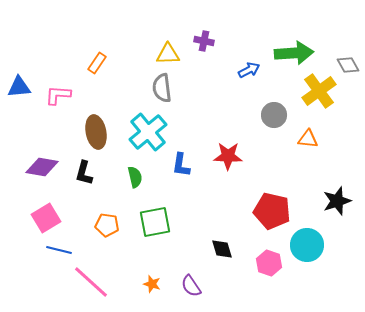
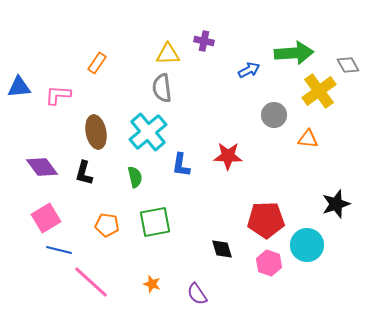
purple diamond: rotated 44 degrees clockwise
black star: moved 1 px left, 3 px down
red pentagon: moved 6 px left, 9 px down; rotated 15 degrees counterclockwise
purple semicircle: moved 6 px right, 8 px down
